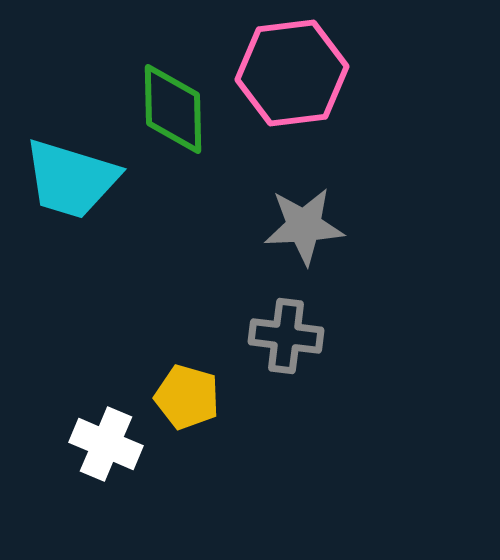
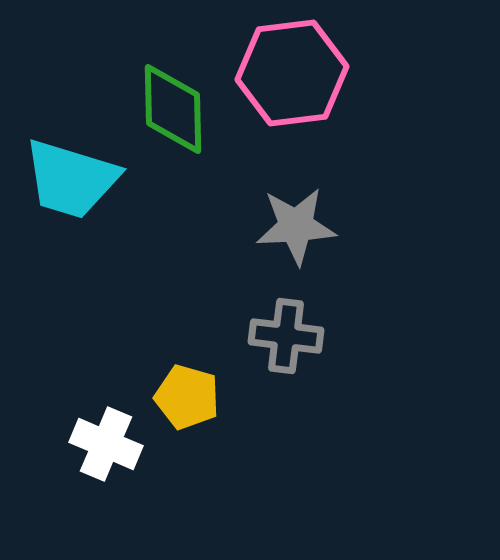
gray star: moved 8 px left
